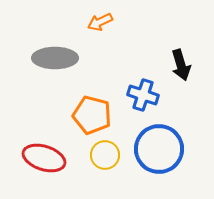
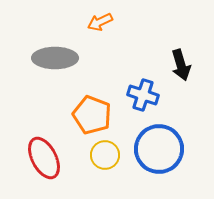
orange pentagon: rotated 6 degrees clockwise
red ellipse: rotated 45 degrees clockwise
